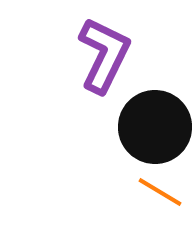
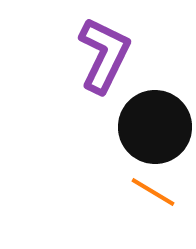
orange line: moved 7 px left
